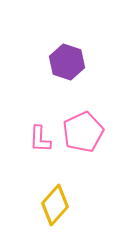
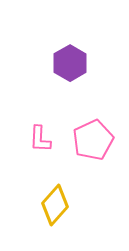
purple hexagon: moved 3 px right, 1 px down; rotated 12 degrees clockwise
pink pentagon: moved 10 px right, 8 px down
